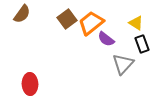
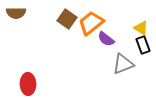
brown semicircle: moved 6 px left, 1 px up; rotated 54 degrees clockwise
brown square: rotated 18 degrees counterclockwise
yellow triangle: moved 5 px right, 5 px down
black rectangle: moved 1 px right, 1 px down
gray triangle: rotated 25 degrees clockwise
red ellipse: moved 2 px left
